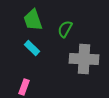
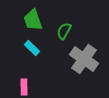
green semicircle: moved 1 px left, 2 px down
gray cross: rotated 32 degrees clockwise
pink rectangle: rotated 21 degrees counterclockwise
